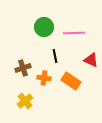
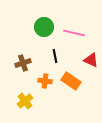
pink line: rotated 15 degrees clockwise
brown cross: moved 5 px up
orange cross: moved 1 px right, 3 px down
